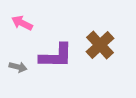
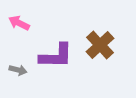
pink arrow: moved 3 px left
gray arrow: moved 3 px down
